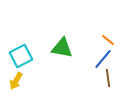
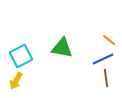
orange line: moved 1 px right
blue line: rotated 25 degrees clockwise
brown line: moved 2 px left
